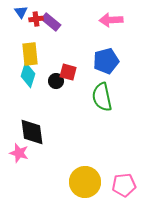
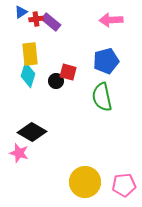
blue triangle: rotated 32 degrees clockwise
black diamond: rotated 52 degrees counterclockwise
